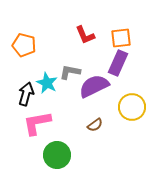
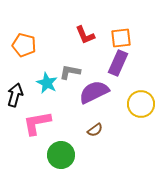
purple semicircle: moved 6 px down
black arrow: moved 11 px left, 1 px down
yellow circle: moved 9 px right, 3 px up
brown semicircle: moved 5 px down
green circle: moved 4 px right
